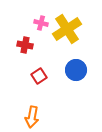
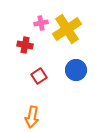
pink cross: rotated 24 degrees counterclockwise
